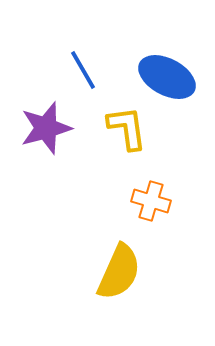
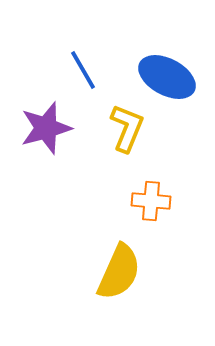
yellow L-shape: rotated 30 degrees clockwise
orange cross: rotated 12 degrees counterclockwise
